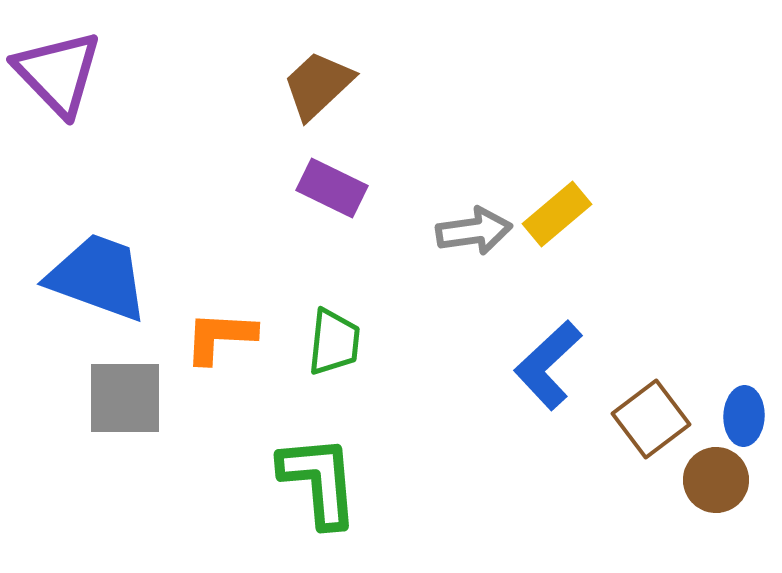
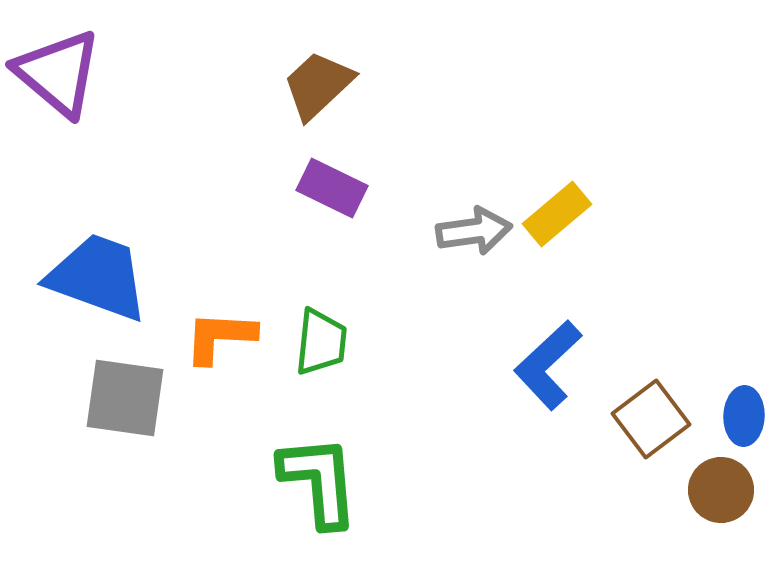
purple triangle: rotated 6 degrees counterclockwise
green trapezoid: moved 13 px left
gray square: rotated 8 degrees clockwise
brown circle: moved 5 px right, 10 px down
